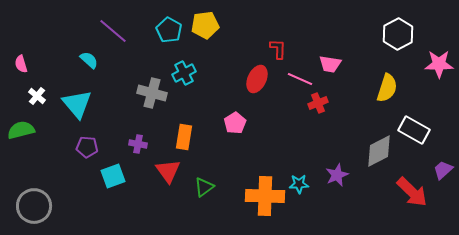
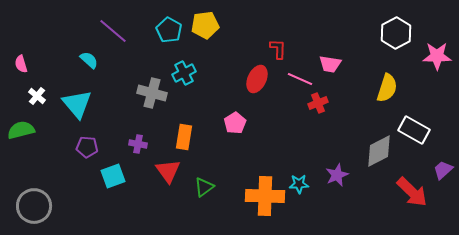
white hexagon: moved 2 px left, 1 px up
pink star: moved 2 px left, 8 px up
